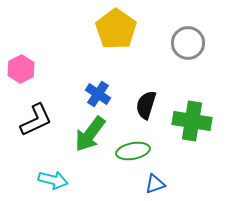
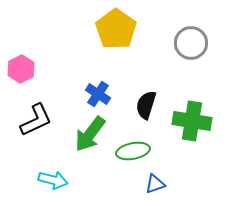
gray circle: moved 3 px right
